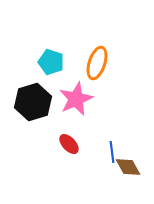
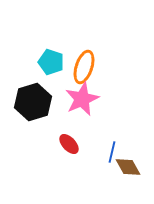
orange ellipse: moved 13 px left, 4 px down
pink star: moved 6 px right
blue line: rotated 20 degrees clockwise
